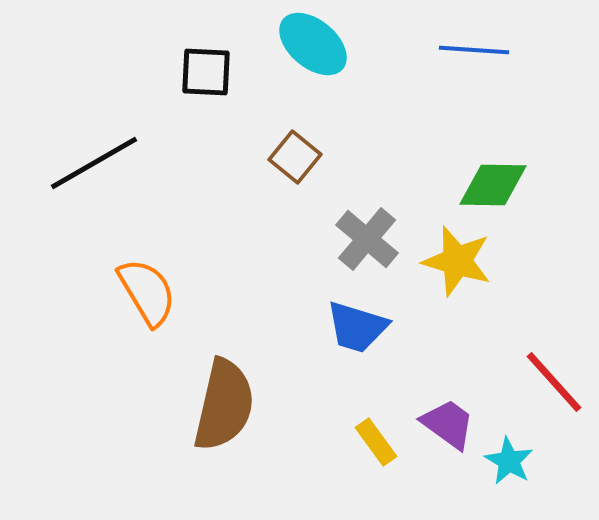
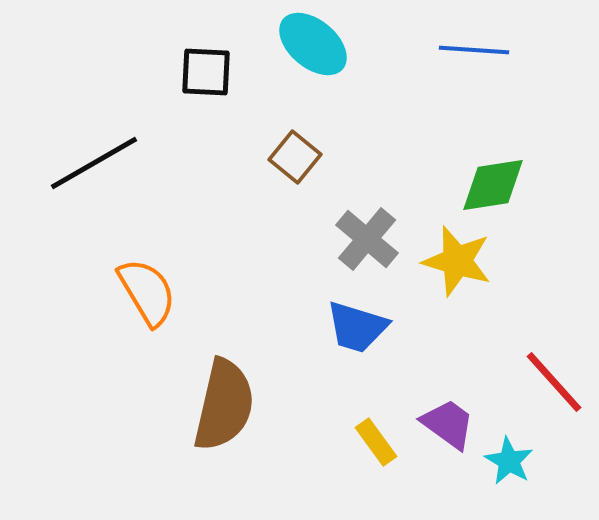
green diamond: rotated 10 degrees counterclockwise
